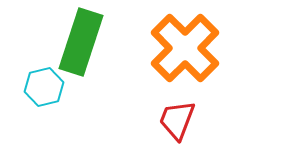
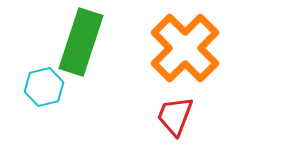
red trapezoid: moved 2 px left, 4 px up
